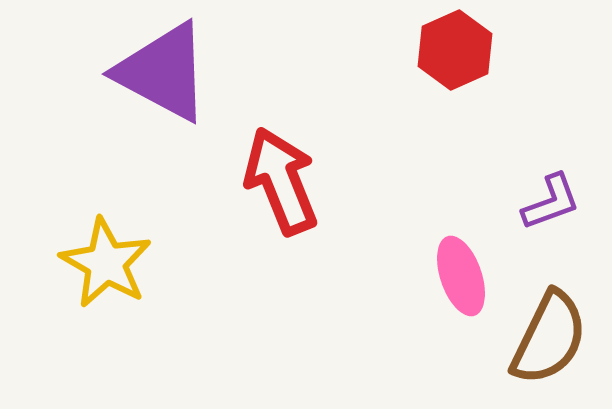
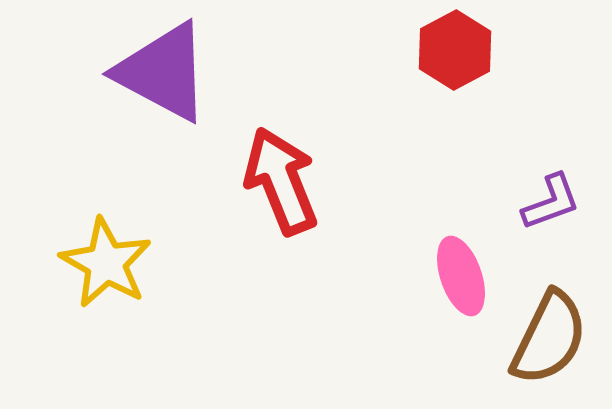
red hexagon: rotated 4 degrees counterclockwise
